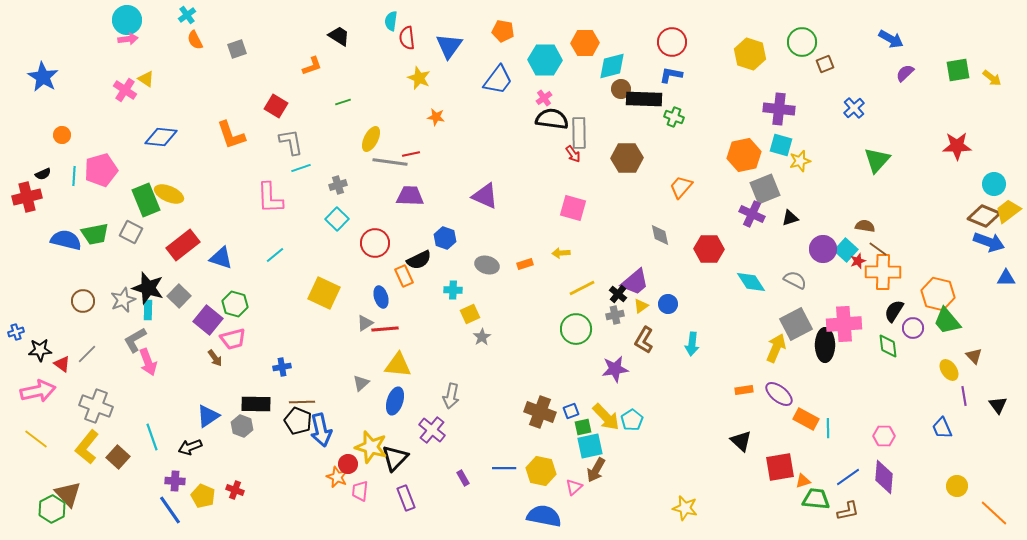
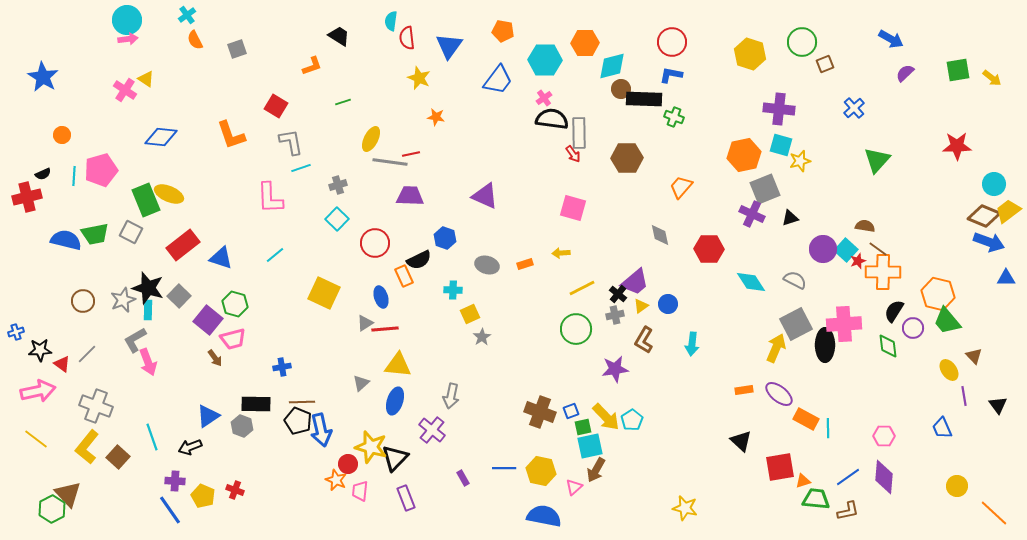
orange star at (337, 477): moved 1 px left, 3 px down
